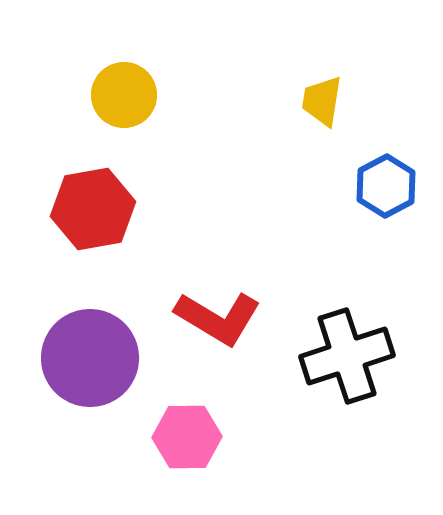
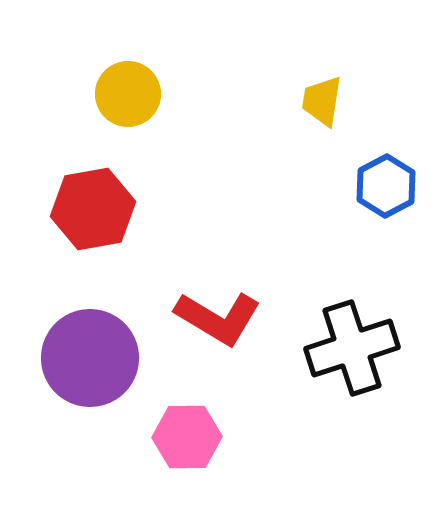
yellow circle: moved 4 px right, 1 px up
black cross: moved 5 px right, 8 px up
